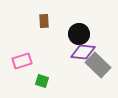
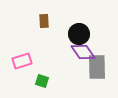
purple diamond: rotated 50 degrees clockwise
gray rectangle: moved 1 px left, 2 px down; rotated 45 degrees clockwise
